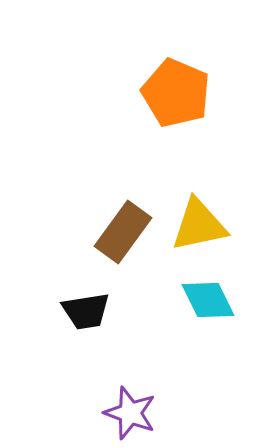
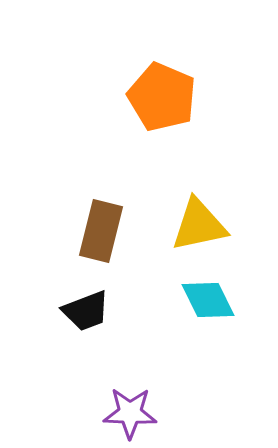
orange pentagon: moved 14 px left, 4 px down
brown rectangle: moved 22 px left, 1 px up; rotated 22 degrees counterclockwise
black trapezoid: rotated 12 degrees counterclockwise
purple star: rotated 18 degrees counterclockwise
